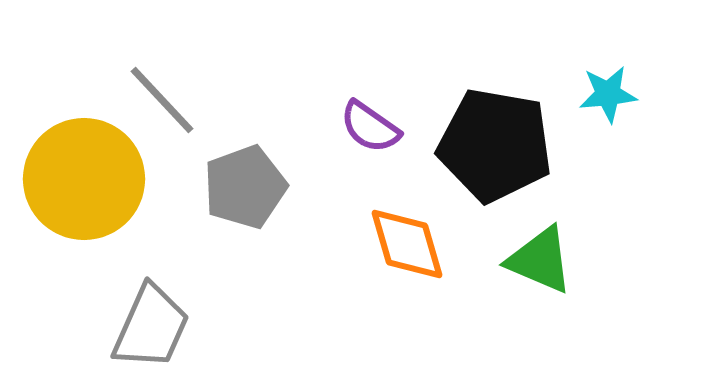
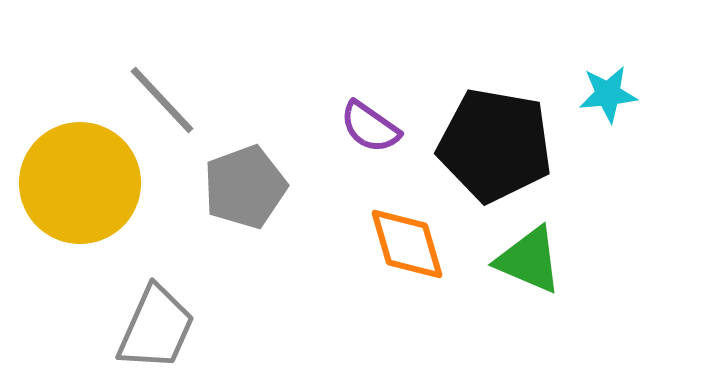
yellow circle: moved 4 px left, 4 px down
green triangle: moved 11 px left
gray trapezoid: moved 5 px right, 1 px down
